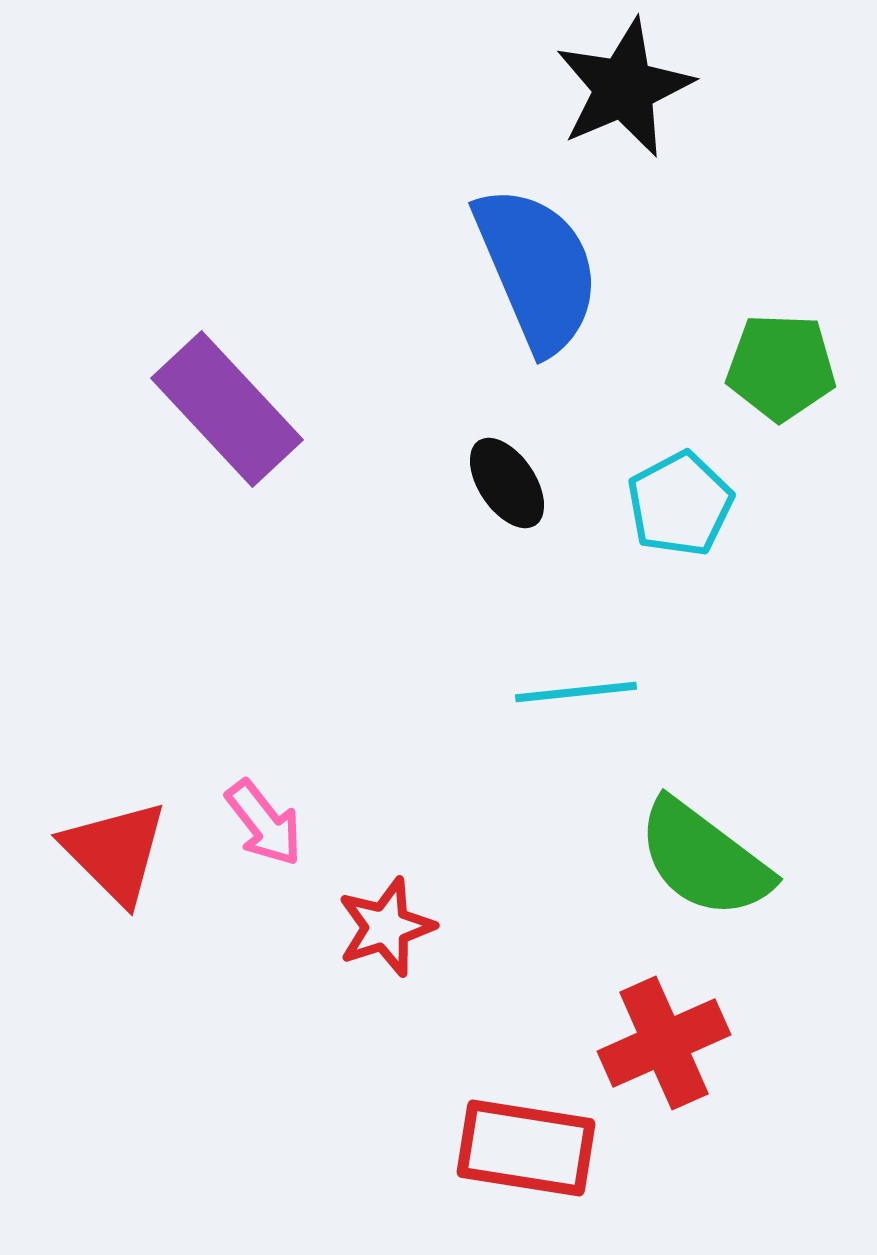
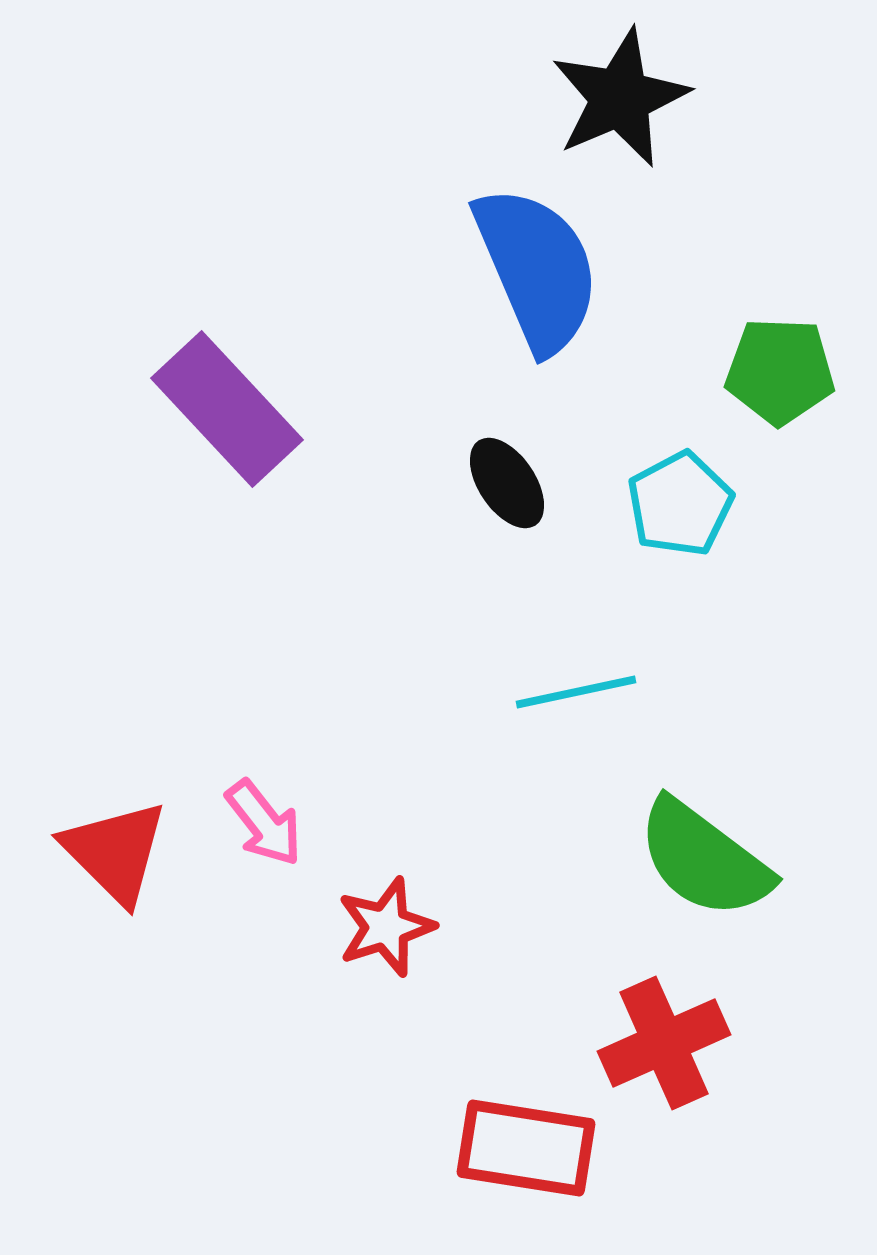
black star: moved 4 px left, 10 px down
green pentagon: moved 1 px left, 4 px down
cyan line: rotated 6 degrees counterclockwise
